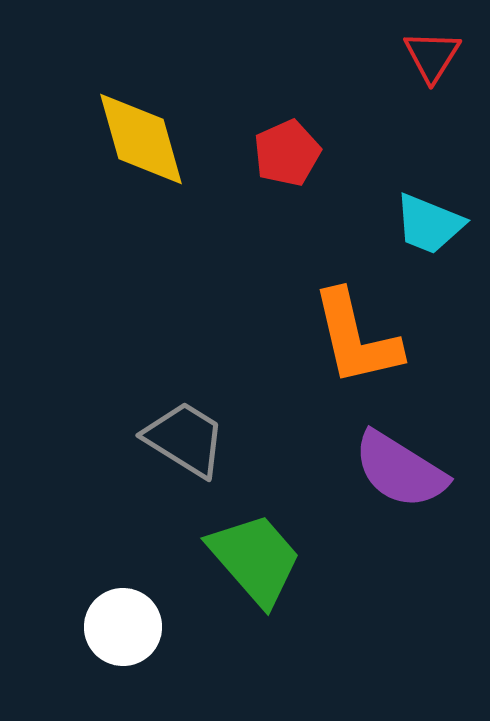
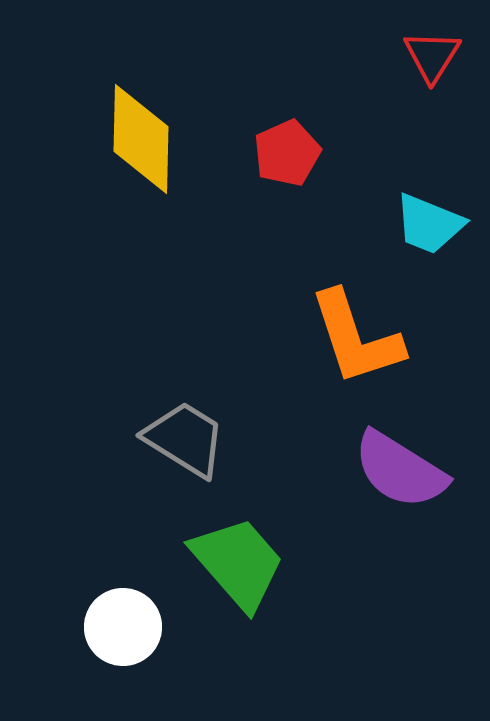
yellow diamond: rotated 17 degrees clockwise
orange L-shape: rotated 5 degrees counterclockwise
green trapezoid: moved 17 px left, 4 px down
